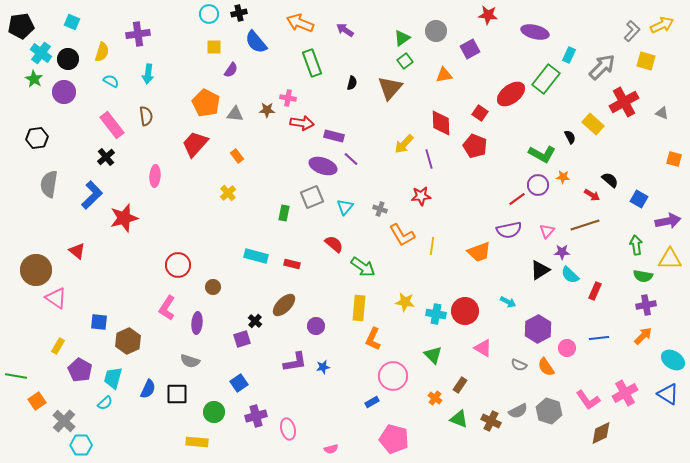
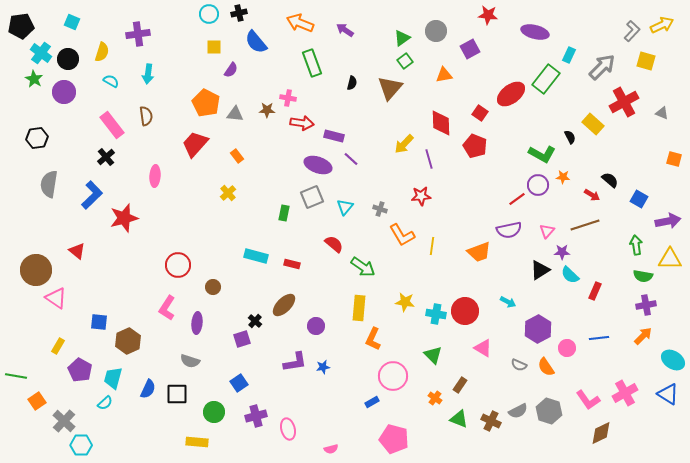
purple ellipse at (323, 166): moved 5 px left, 1 px up
